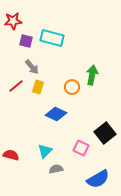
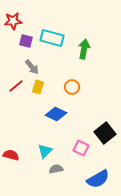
green arrow: moved 8 px left, 26 px up
